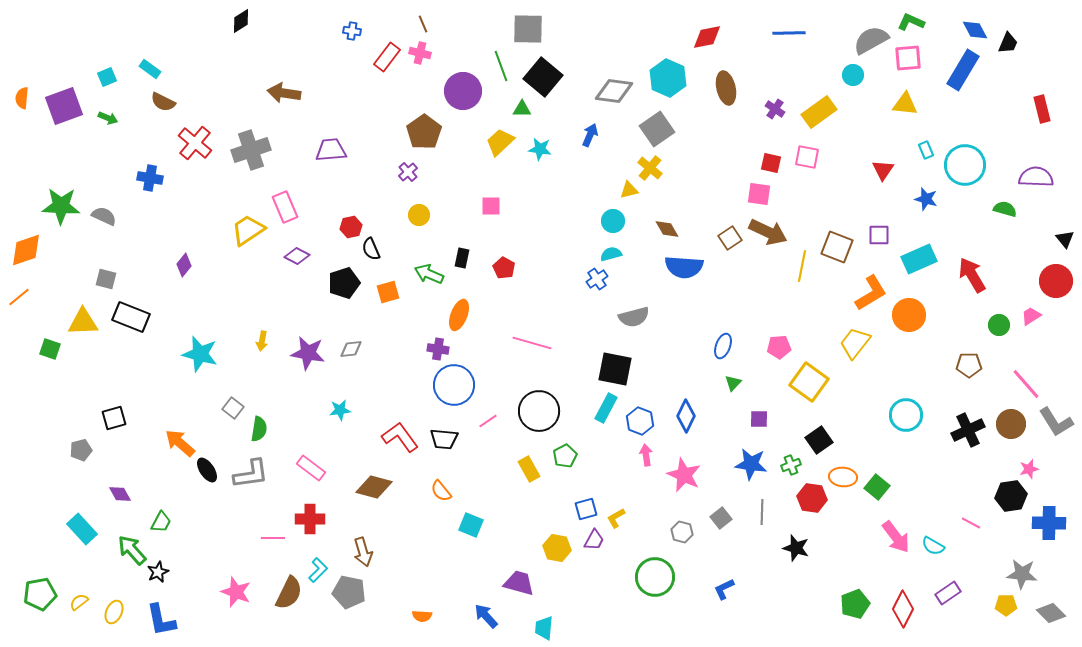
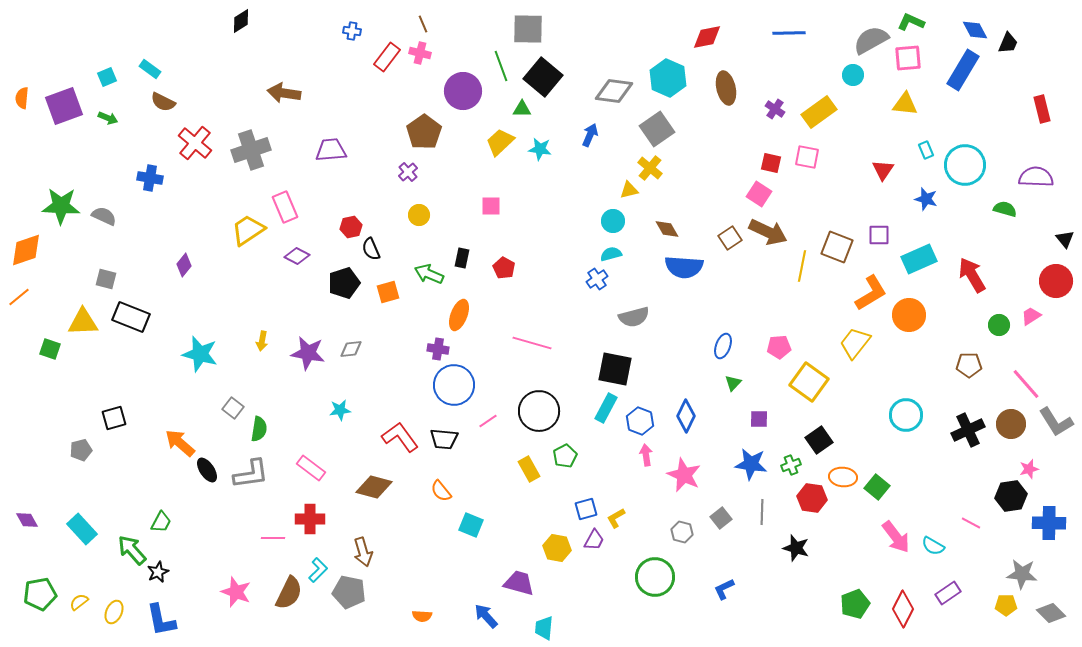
pink square at (759, 194): rotated 25 degrees clockwise
purple diamond at (120, 494): moved 93 px left, 26 px down
